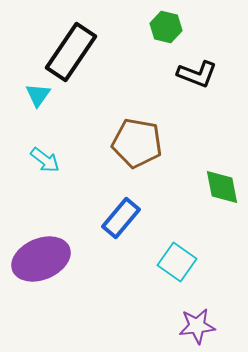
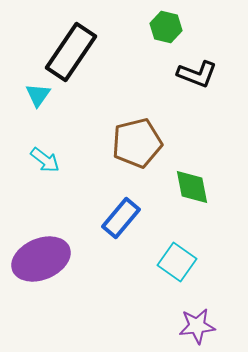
brown pentagon: rotated 24 degrees counterclockwise
green diamond: moved 30 px left
